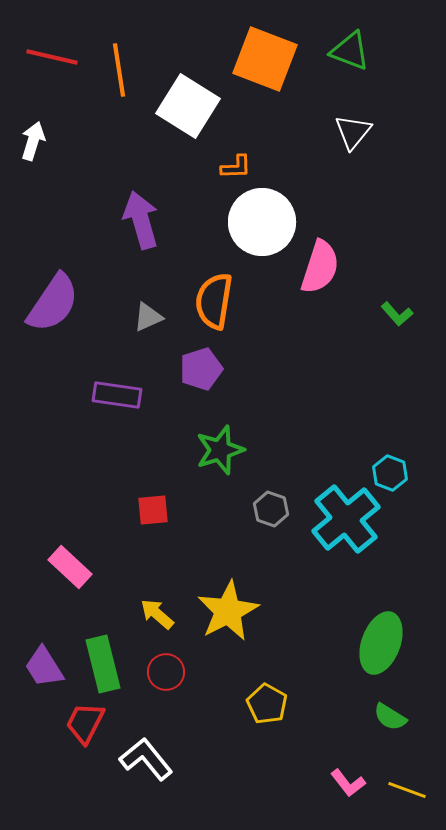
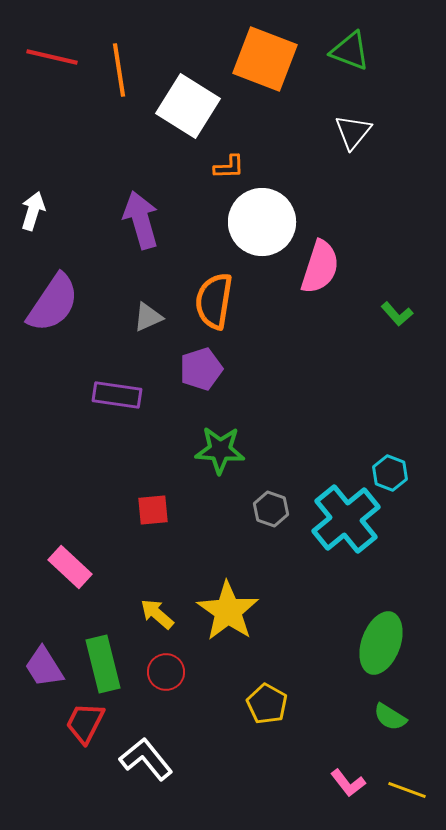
white arrow: moved 70 px down
orange L-shape: moved 7 px left
green star: rotated 21 degrees clockwise
yellow star: rotated 10 degrees counterclockwise
